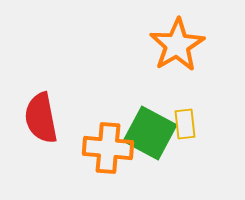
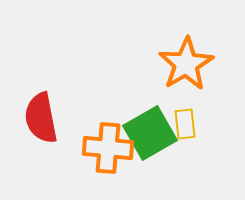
orange star: moved 9 px right, 19 px down
green square: rotated 32 degrees clockwise
